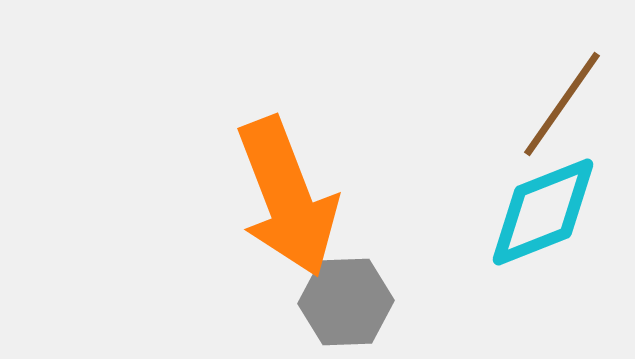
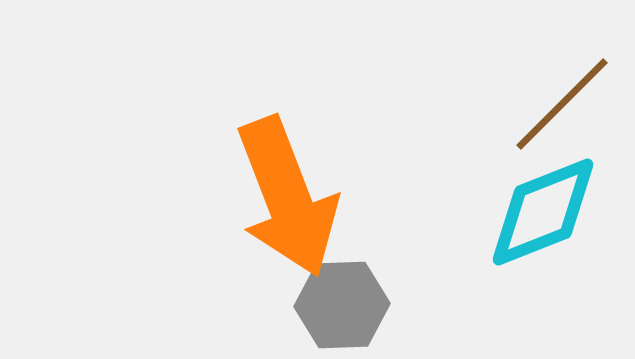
brown line: rotated 10 degrees clockwise
gray hexagon: moved 4 px left, 3 px down
